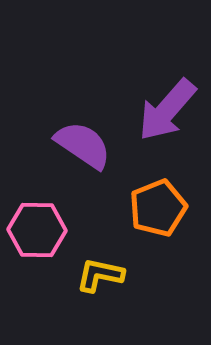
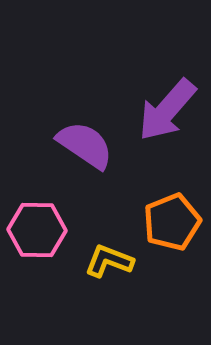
purple semicircle: moved 2 px right
orange pentagon: moved 14 px right, 14 px down
yellow L-shape: moved 9 px right, 14 px up; rotated 9 degrees clockwise
